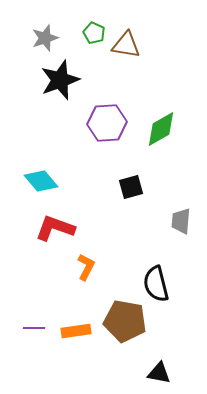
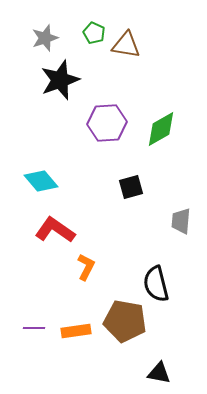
red L-shape: moved 2 px down; rotated 15 degrees clockwise
